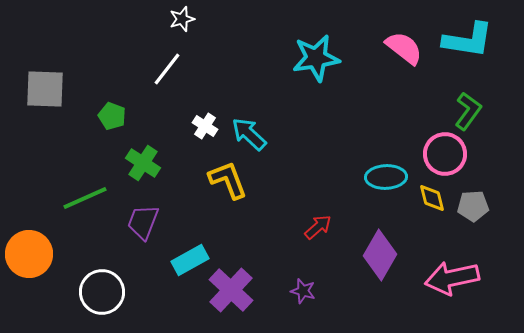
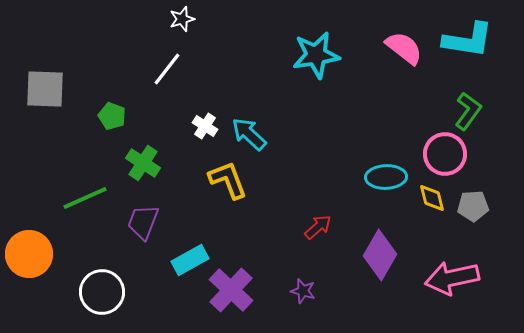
cyan star: moved 3 px up
